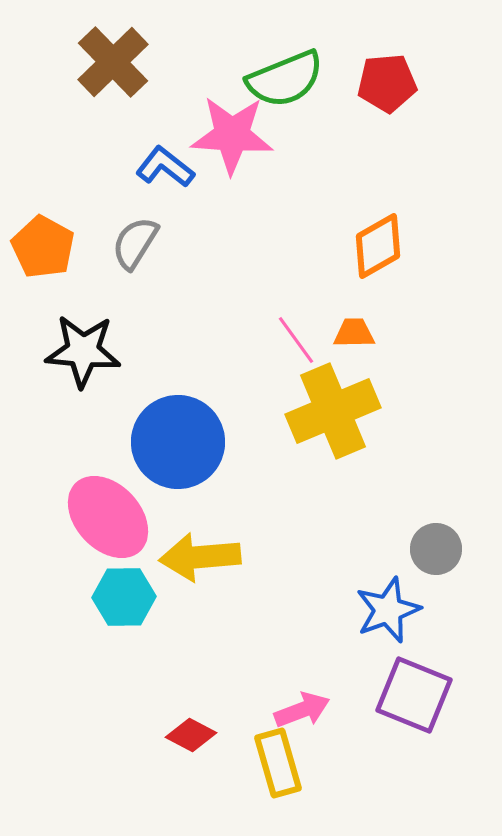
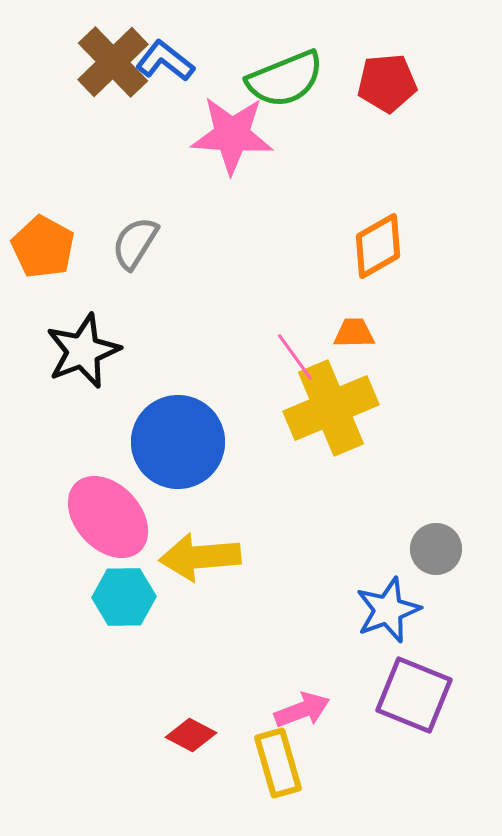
blue L-shape: moved 106 px up
pink line: moved 1 px left, 17 px down
black star: rotated 26 degrees counterclockwise
yellow cross: moved 2 px left, 3 px up
